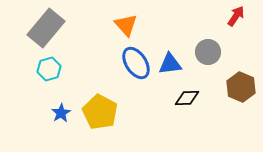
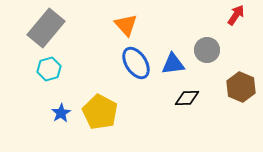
red arrow: moved 1 px up
gray circle: moved 1 px left, 2 px up
blue triangle: moved 3 px right
